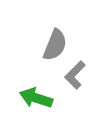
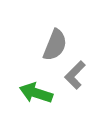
green arrow: moved 5 px up
